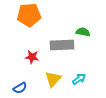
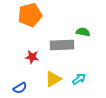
orange pentagon: moved 1 px right; rotated 10 degrees counterclockwise
yellow triangle: rotated 18 degrees clockwise
